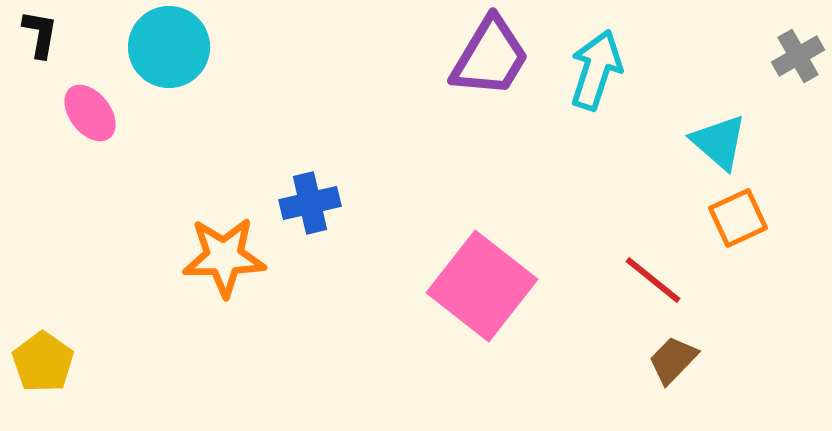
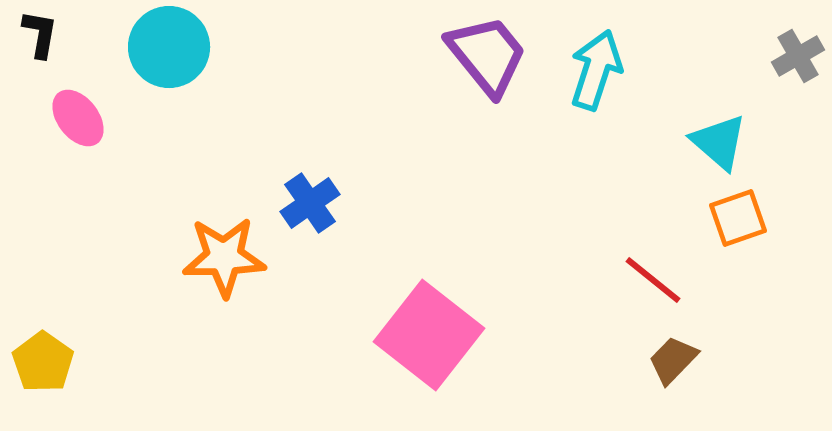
purple trapezoid: moved 3 px left, 2 px up; rotated 70 degrees counterclockwise
pink ellipse: moved 12 px left, 5 px down
blue cross: rotated 22 degrees counterclockwise
orange square: rotated 6 degrees clockwise
pink square: moved 53 px left, 49 px down
